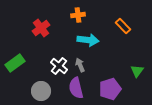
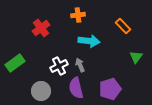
cyan arrow: moved 1 px right, 1 px down
white cross: rotated 24 degrees clockwise
green triangle: moved 1 px left, 14 px up
